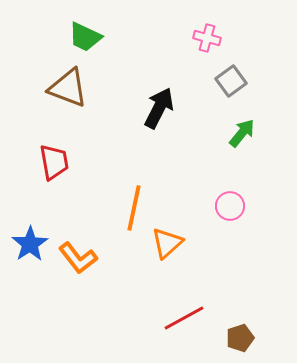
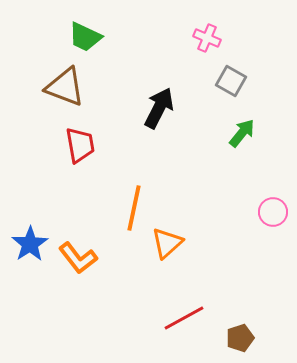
pink cross: rotated 8 degrees clockwise
gray square: rotated 24 degrees counterclockwise
brown triangle: moved 3 px left, 1 px up
red trapezoid: moved 26 px right, 17 px up
pink circle: moved 43 px right, 6 px down
